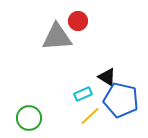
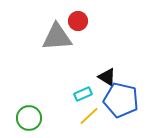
yellow line: moved 1 px left
